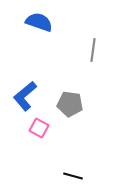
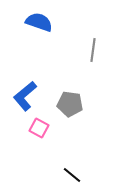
black line: moved 1 px left, 1 px up; rotated 24 degrees clockwise
